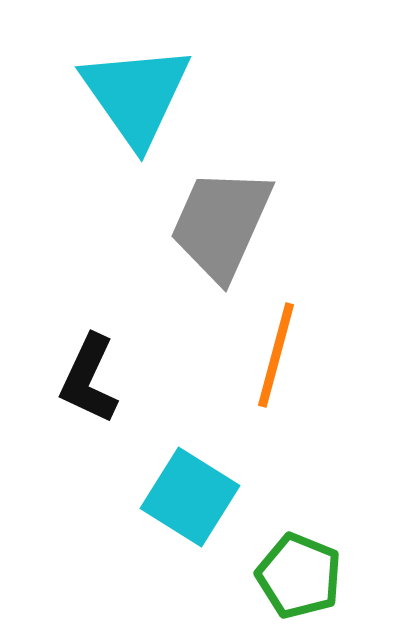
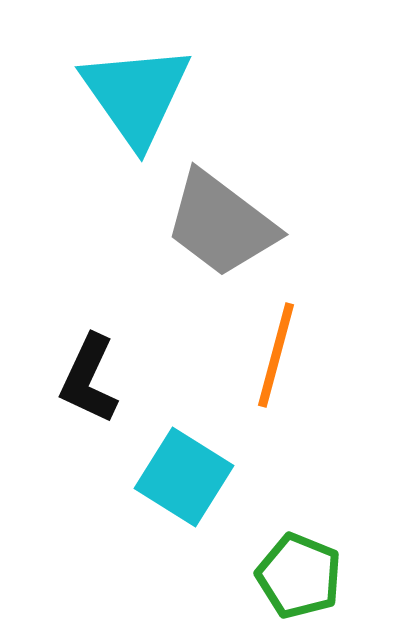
gray trapezoid: rotated 77 degrees counterclockwise
cyan square: moved 6 px left, 20 px up
